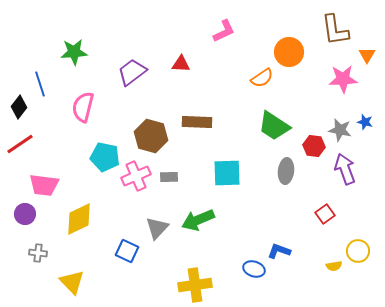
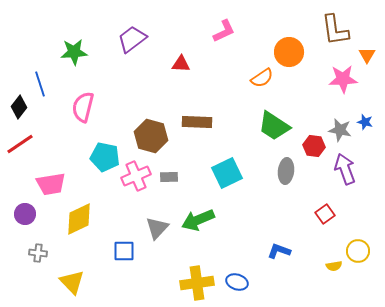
purple trapezoid: moved 33 px up
cyan square: rotated 24 degrees counterclockwise
pink trapezoid: moved 7 px right, 1 px up; rotated 16 degrees counterclockwise
blue square: moved 3 px left; rotated 25 degrees counterclockwise
blue ellipse: moved 17 px left, 13 px down
yellow cross: moved 2 px right, 2 px up
